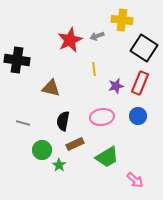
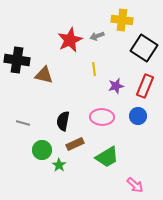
red rectangle: moved 5 px right, 3 px down
brown triangle: moved 7 px left, 13 px up
pink ellipse: rotated 10 degrees clockwise
pink arrow: moved 5 px down
